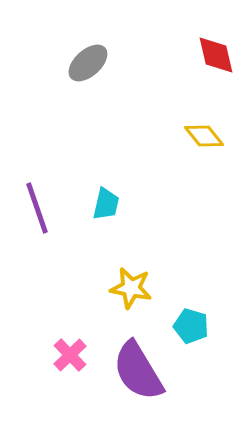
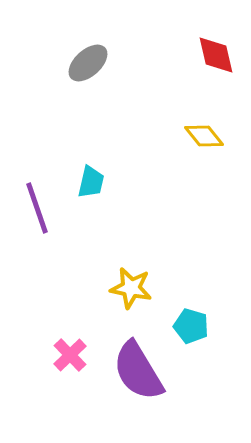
cyan trapezoid: moved 15 px left, 22 px up
